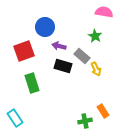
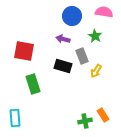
blue circle: moved 27 px right, 11 px up
purple arrow: moved 4 px right, 7 px up
red square: rotated 30 degrees clockwise
gray rectangle: rotated 28 degrees clockwise
yellow arrow: moved 2 px down; rotated 56 degrees clockwise
green rectangle: moved 1 px right, 1 px down
orange rectangle: moved 4 px down
cyan rectangle: rotated 30 degrees clockwise
